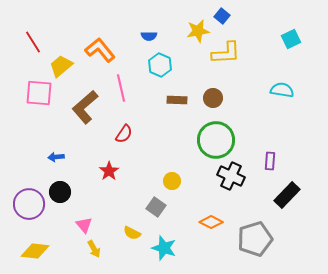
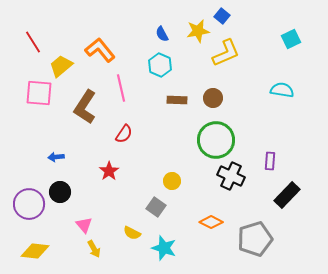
blue semicircle: moved 13 px right, 2 px up; rotated 63 degrees clockwise
yellow L-shape: rotated 20 degrees counterclockwise
brown L-shape: rotated 16 degrees counterclockwise
